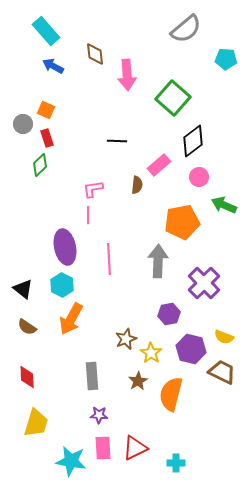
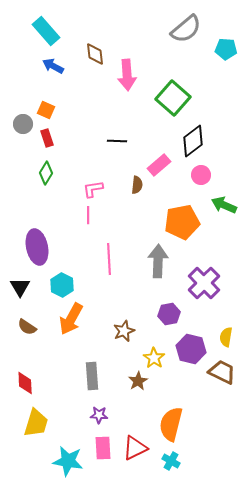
cyan pentagon at (226, 59): moved 10 px up
green diamond at (40, 165): moved 6 px right, 8 px down; rotated 15 degrees counterclockwise
pink circle at (199, 177): moved 2 px right, 2 px up
purple ellipse at (65, 247): moved 28 px left
black triangle at (23, 289): moved 3 px left, 2 px up; rotated 20 degrees clockwise
yellow semicircle at (224, 337): moved 2 px right; rotated 78 degrees clockwise
brown star at (126, 339): moved 2 px left, 8 px up
yellow star at (151, 353): moved 3 px right, 5 px down
red diamond at (27, 377): moved 2 px left, 6 px down
orange semicircle at (171, 394): moved 30 px down
cyan star at (71, 461): moved 3 px left
cyan cross at (176, 463): moved 5 px left, 2 px up; rotated 30 degrees clockwise
